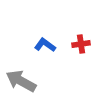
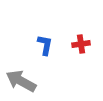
blue L-shape: rotated 65 degrees clockwise
